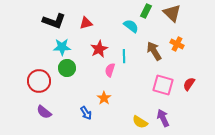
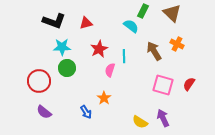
green rectangle: moved 3 px left
blue arrow: moved 1 px up
